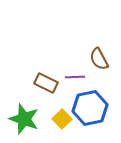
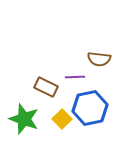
brown semicircle: rotated 55 degrees counterclockwise
brown rectangle: moved 4 px down
